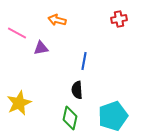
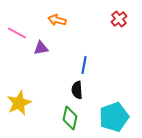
red cross: rotated 28 degrees counterclockwise
blue line: moved 4 px down
cyan pentagon: moved 1 px right, 1 px down
